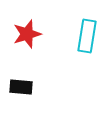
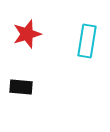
cyan rectangle: moved 5 px down
